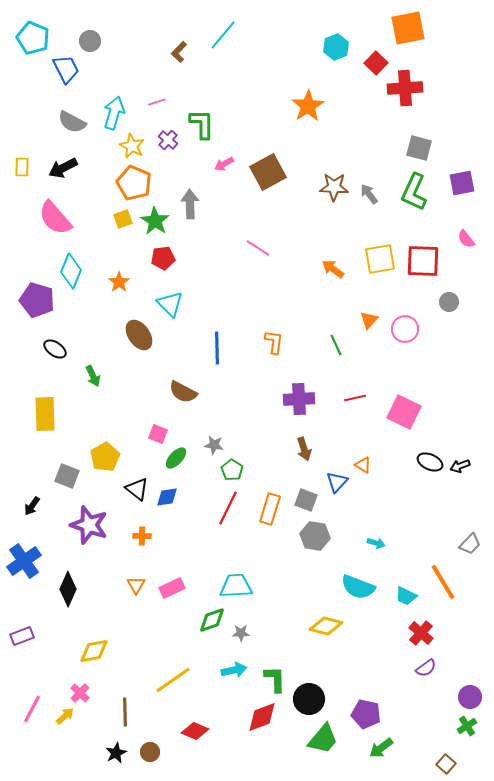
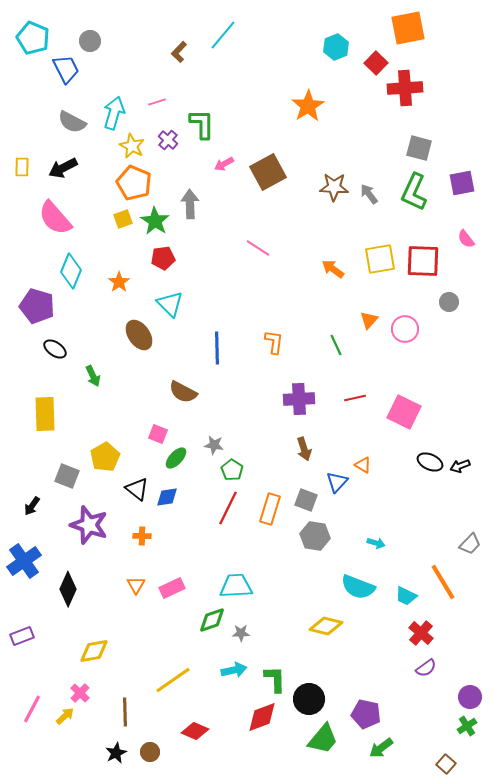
purple pentagon at (37, 300): moved 6 px down
